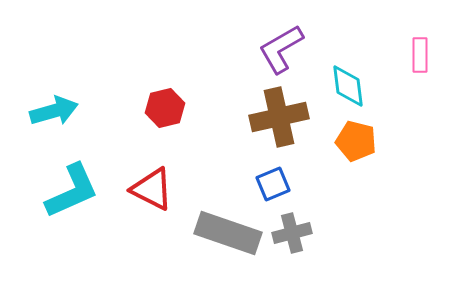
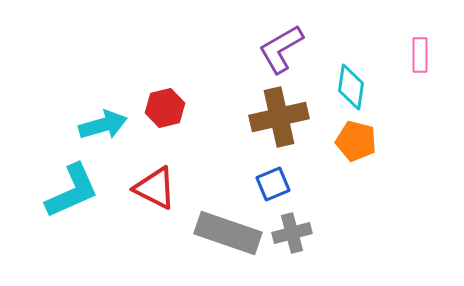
cyan diamond: moved 3 px right, 1 px down; rotated 15 degrees clockwise
cyan arrow: moved 49 px right, 14 px down
red triangle: moved 3 px right, 1 px up
